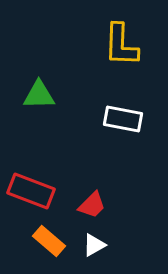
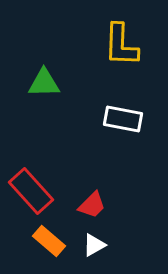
green triangle: moved 5 px right, 12 px up
red rectangle: rotated 27 degrees clockwise
